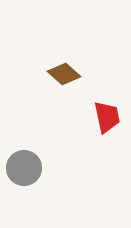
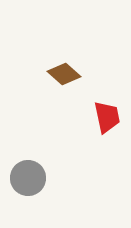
gray circle: moved 4 px right, 10 px down
